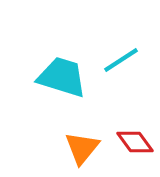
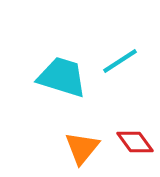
cyan line: moved 1 px left, 1 px down
